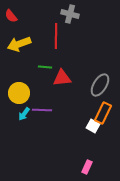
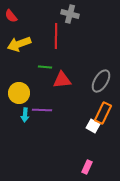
red triangle: moved 2 px down
gray ellipse: moved 1 px right, 4 px up
cyan arrow: moved 1 px right, 1 px down; rotated 32 degrees counterclockwise
